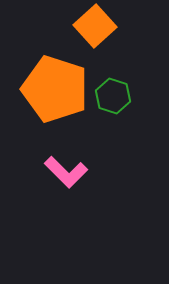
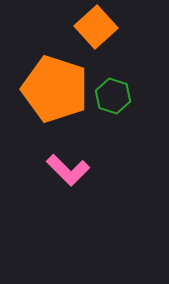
orange square: moved 1 px right, 1 px down
pink L-shape: moved 2 px right, 2 px up
